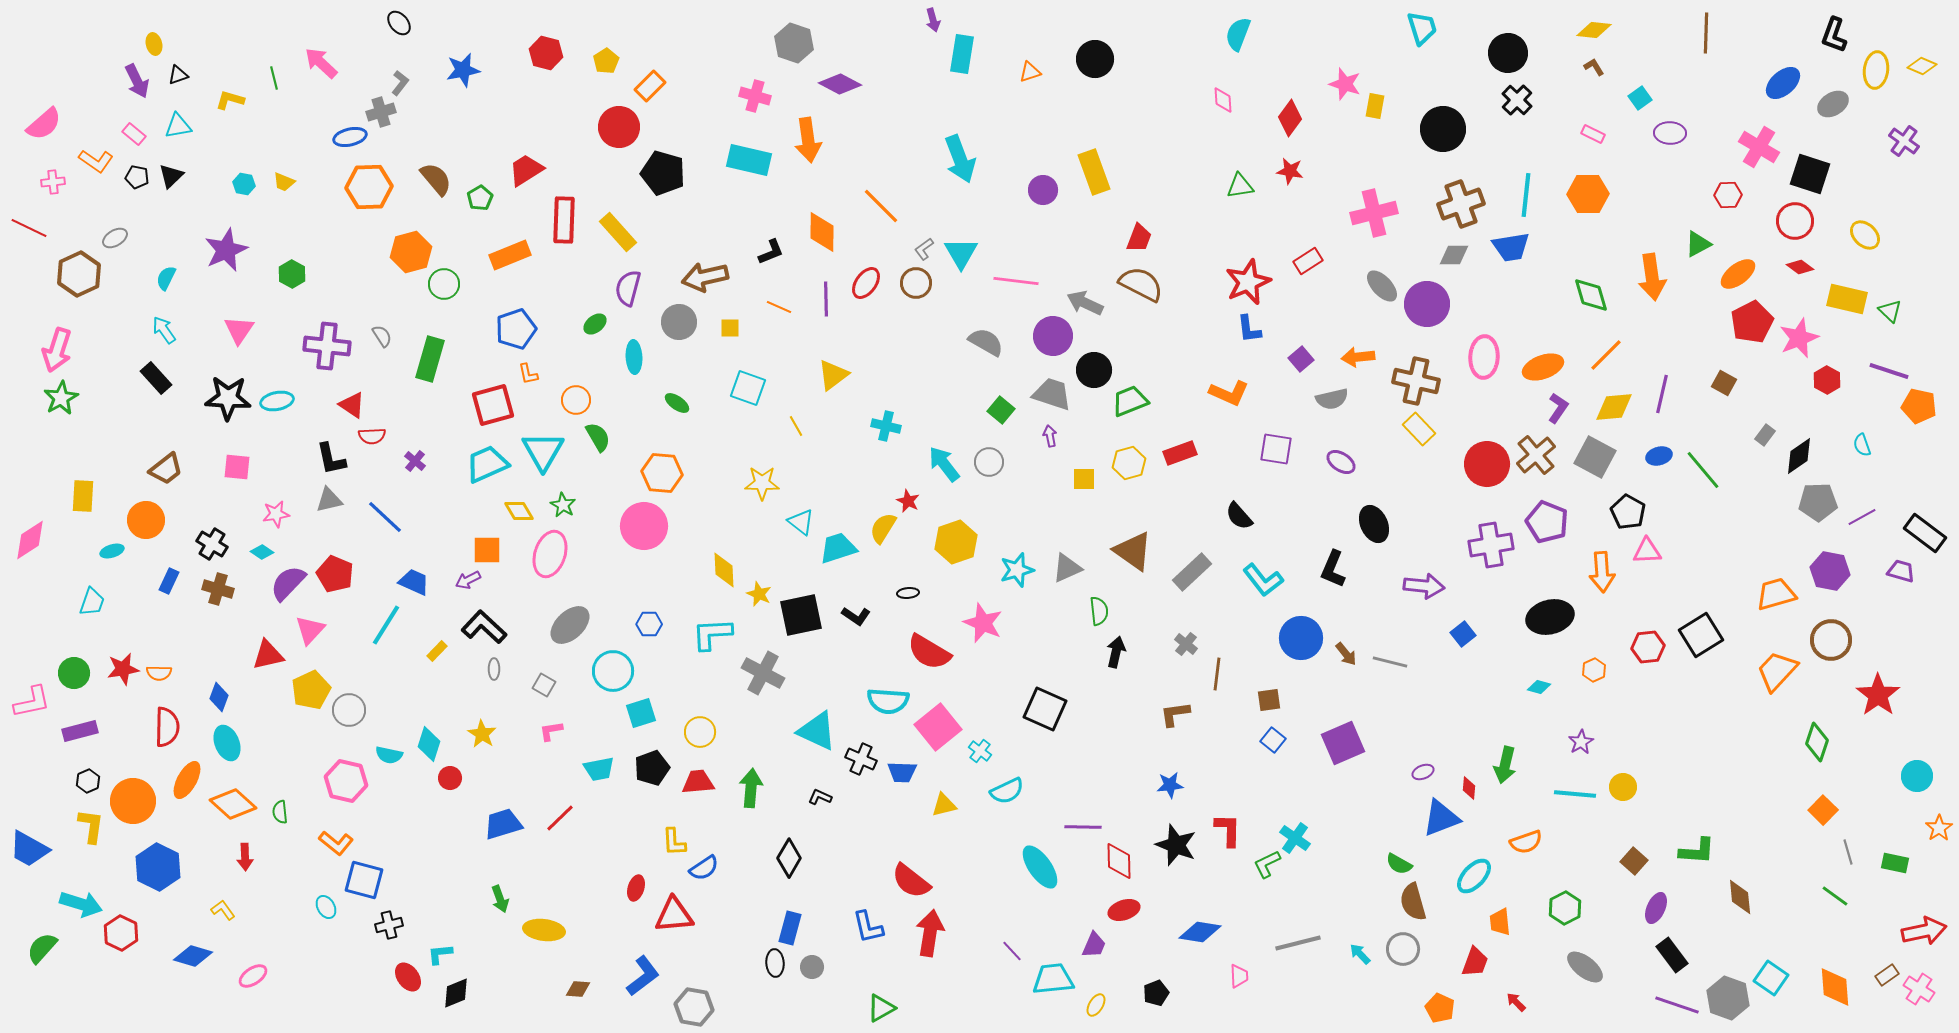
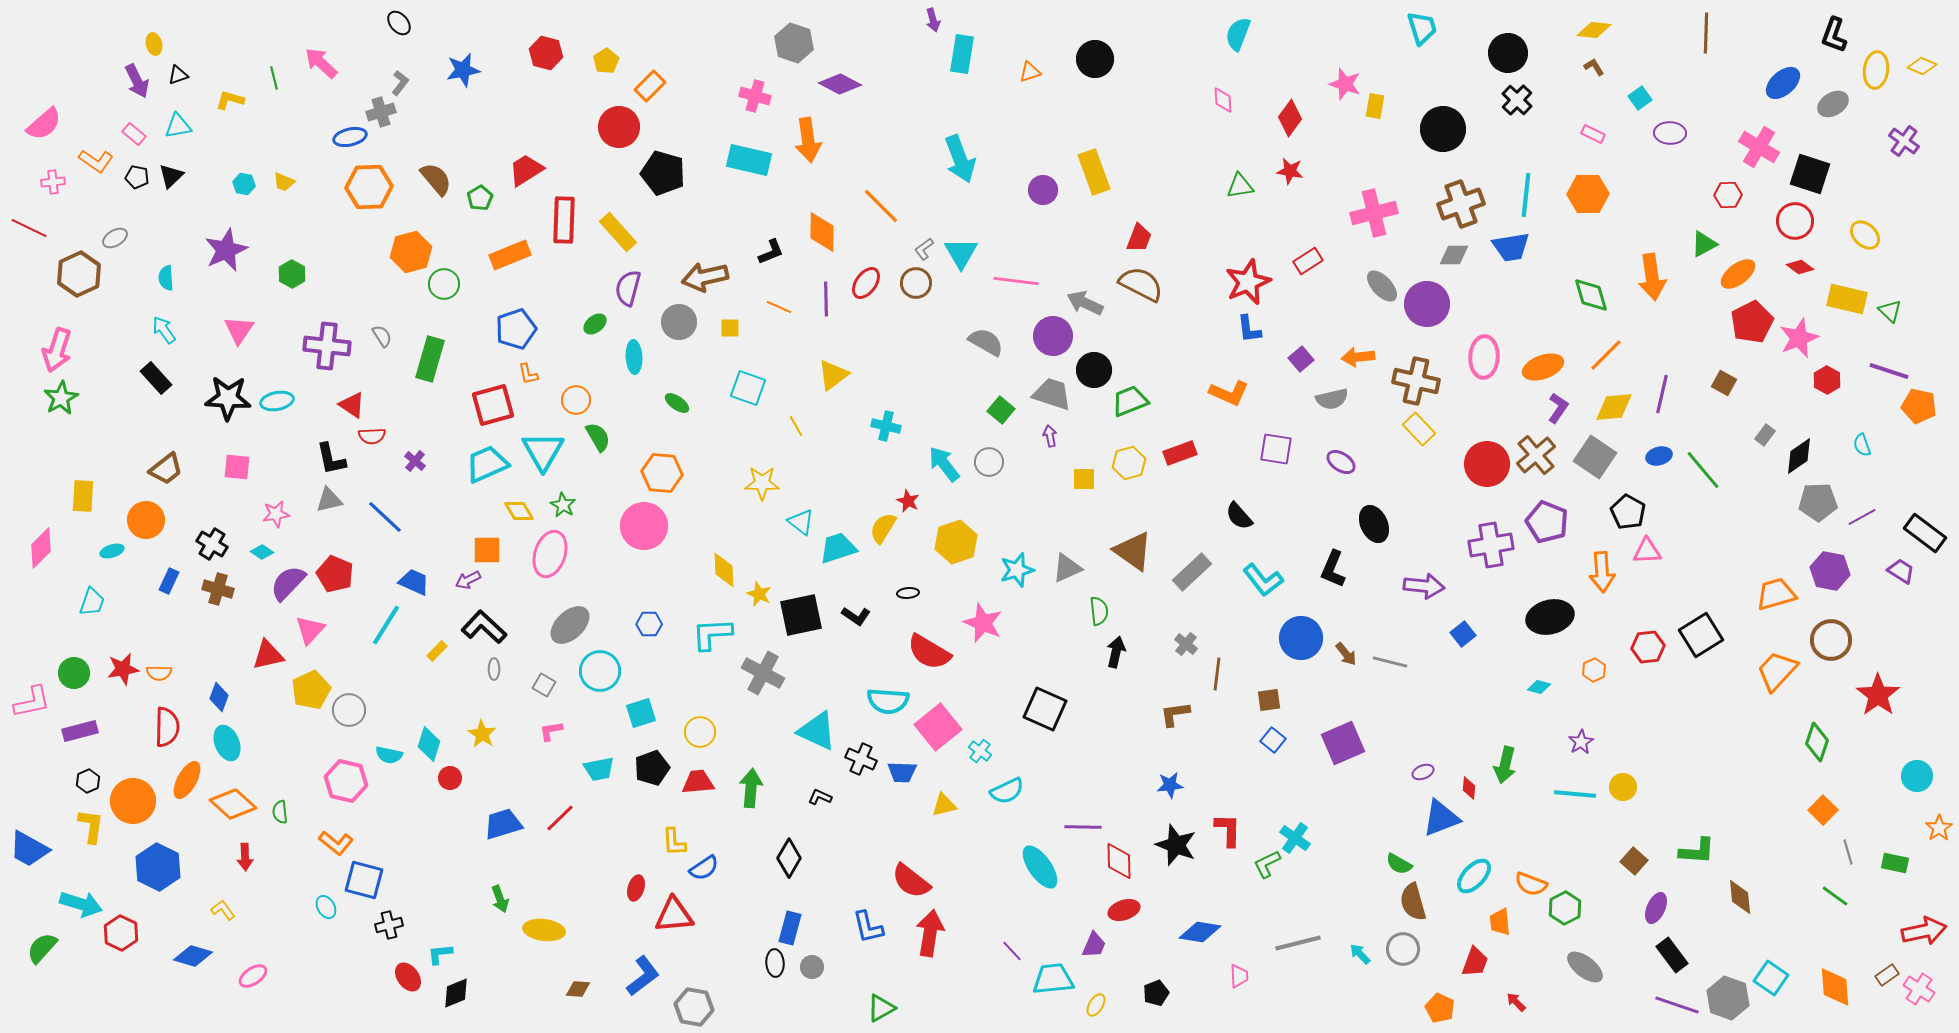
green triangle at (1698, 244): moved 6 px right
cyan semicircle at (166, 278): rotated 30 degrees counterclockwise
gray square at (1595, 457): rotated 6 degrees clockwise
pink diamond at (30, 540): moved 11 px right, 8 px down; rotated 12 degrees counterclockwise
purple trapezoid at (1901, 571): rotated 16 degrees clockwise
cyan circle at (613, 671): moved 13 px left
orange semicircle at (1526, 842): moved 5 px right, 42 px down; rotated 40 degrees clockwise
